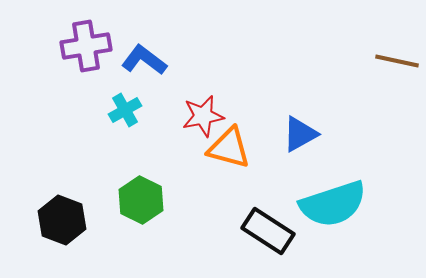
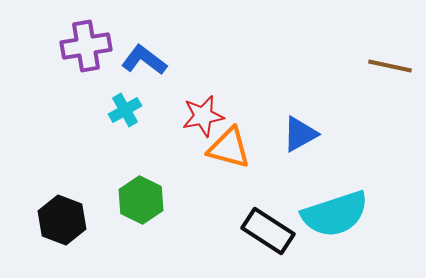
brown line: moved 7 px left, 5 px down
cyan semicircle: moved 2 px right, 10 px down
